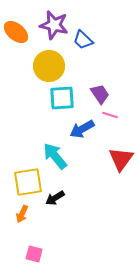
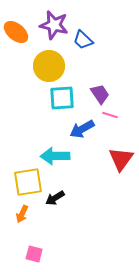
cyan arrow: rotated 52 degrees counterclockwise
